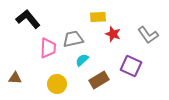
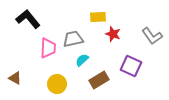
gray L-shape: moved 4 px right, 1 px down
brown triangle: rotated 24 degrees clockwise
